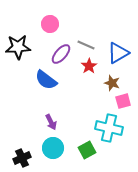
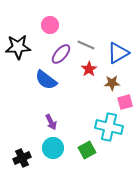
pink circle: moved 1 px down
red star: moved 3 px down
brown star: rotated 21 degrees counterclockwise
pink square: moved 2 px right, 1 px down
cyan cross: moved 1 px up
